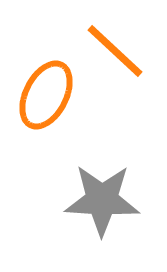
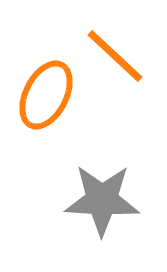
orange line: moved 5 px down
